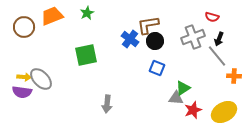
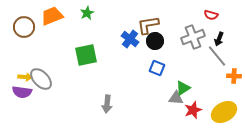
red semicircle: moved 1 px left, 2 px up
yellow arrow: moved 1 px right
